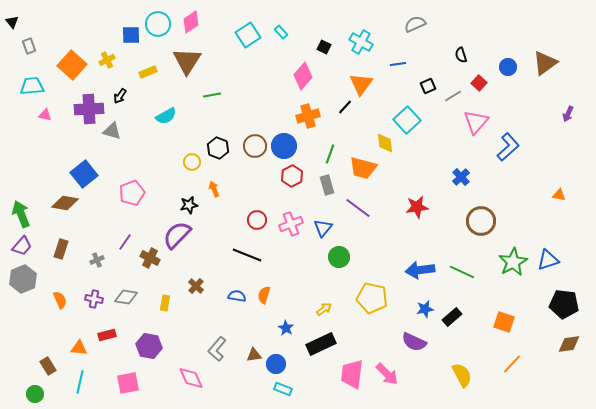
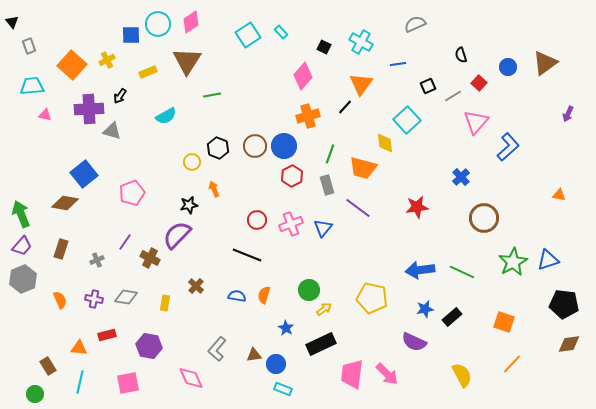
brown circle at (481, 221): moved 3 px right, 3 px up
green circle at (339, 257): moved 30 px left, 33 px down
